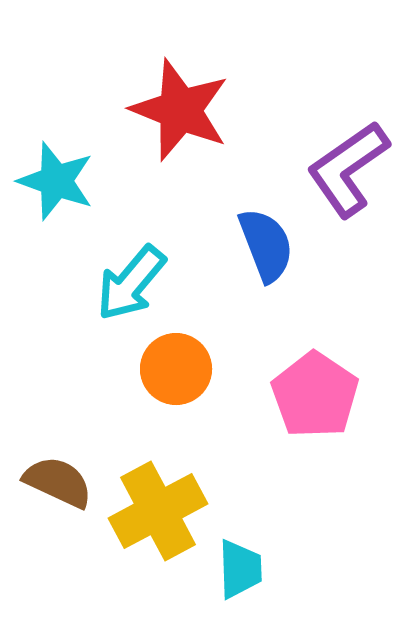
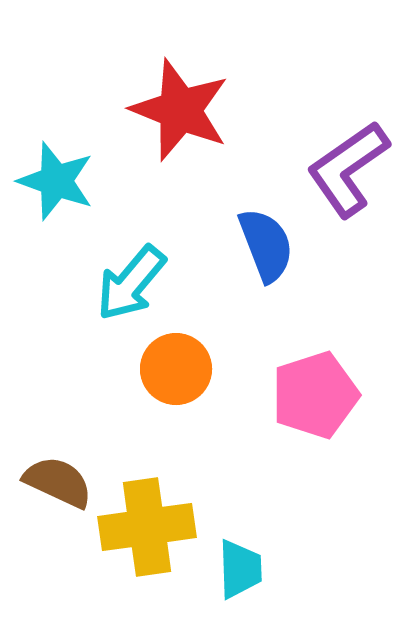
pink pentagon: rotated 20 degrees clockwise
yellow cross: moved 11 px left, 16 px down; rotated 20 degrees clockwise
